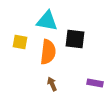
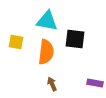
yellow square: moved 4 px left
orange semicircle: moved 2 px left
